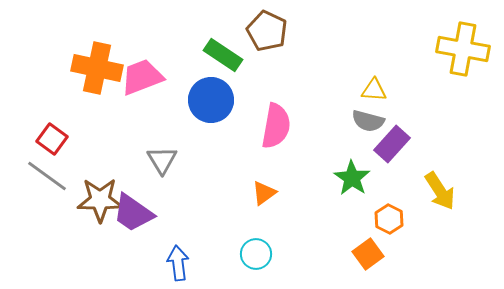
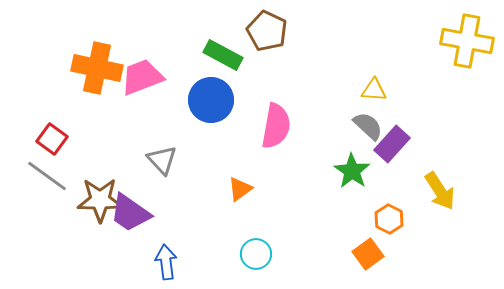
yellow cross: moved 4 px right, 8 px up
green rectangle: rotated 6 degrees counterclockwise
gray semicircle: moved 5 px down; rotated 152 degrees counterclockwise
gray triangle: rotated 12 degrees counterclockwise
green star: moved 7 px up
orange triangle: moved 24 px left, 4 px up
purple trapezoid: moved 3 px left
blue arrow: moved 12 px left, 1 px up
